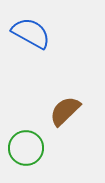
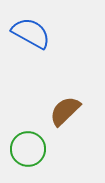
green circle: moved 2 px right, 1 px down
